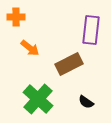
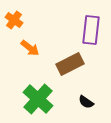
orange cross: moved 2 px left, 3 px down; rotated 36 degrees clockwise
brown rectangle: moved 1 px right
